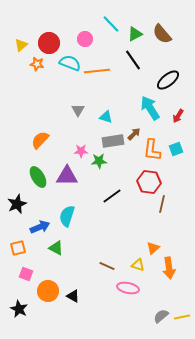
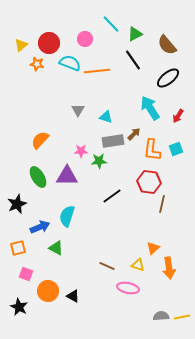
brown semicircle at (162, 34): moved 5 px right, 11 px down
black ellipse at (168, 80): moved 2 px up
black star at (19, 309): moved 2 px up
gray semicircle at (161, 316): rotated 35 degrees clockwise
